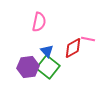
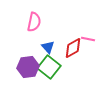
pink semicircle: moved 5 px left
blue triangle: moved 1 px right, 4 px up
green square: moved 1 px right
